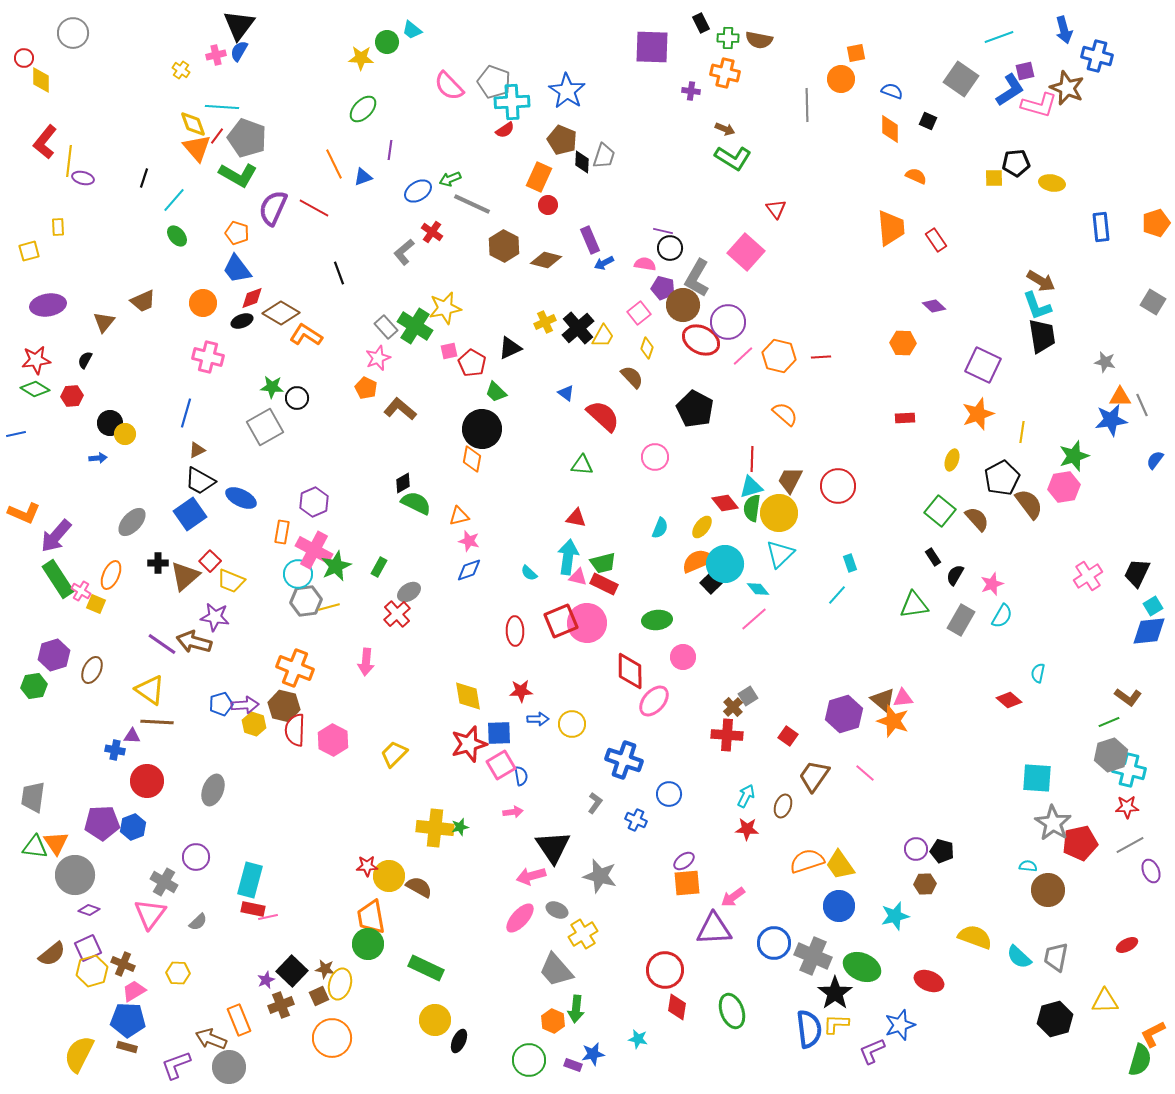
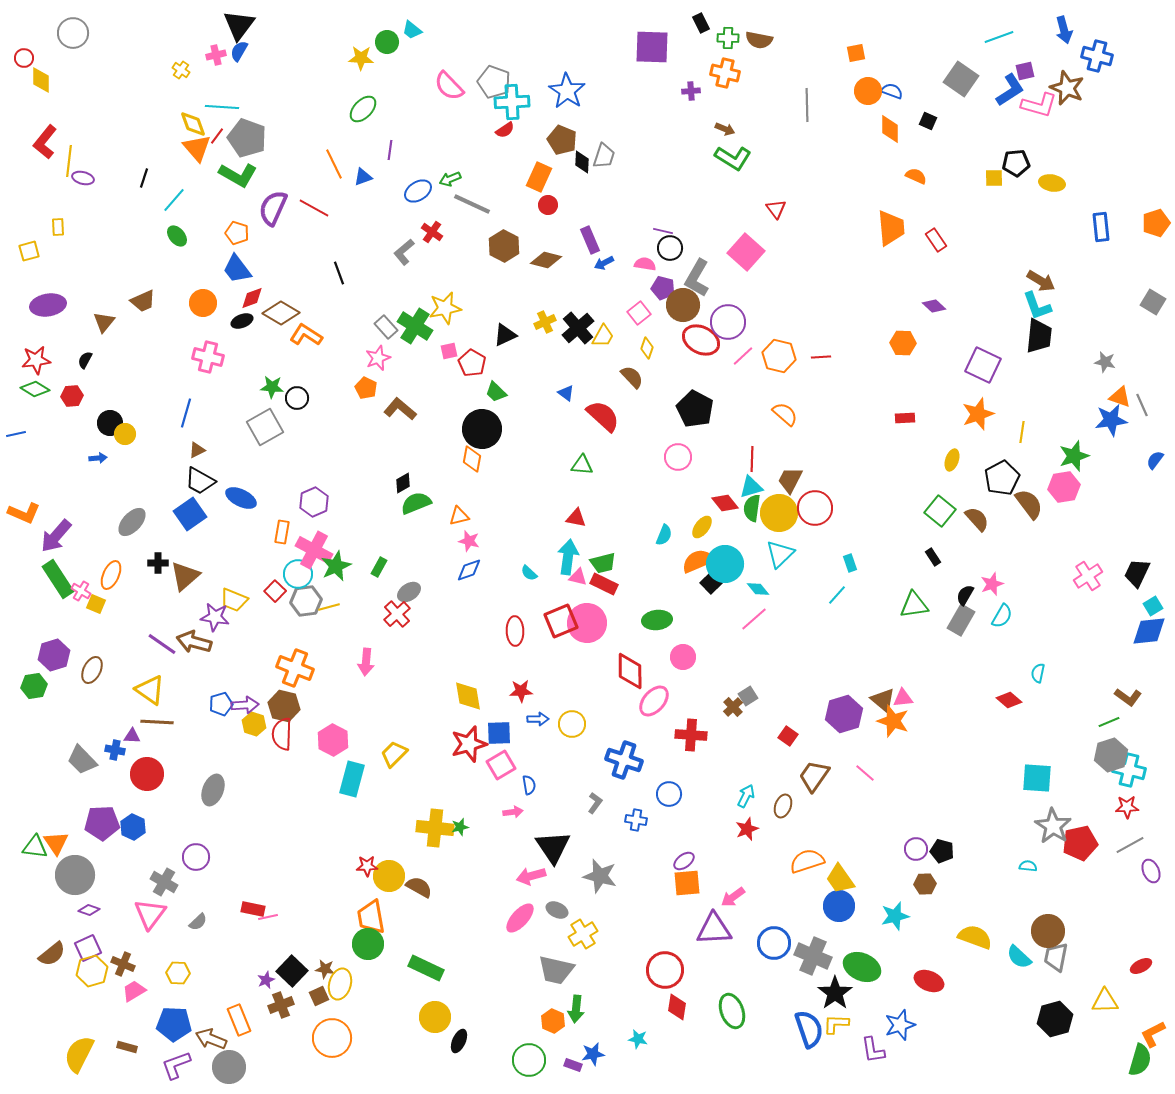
orange circle at (841, 79): moved 27 px right, 12 px down
purple cross at (691, 91): rotated 12 degrees counterclockwise
black trapezoid at (1042, 336): moved 3 px left; rotated 15 degrees clockwise
black triangle at (510, 348): moved 5 px left, 13 px up
orange triangle at (1120, 397): rotated 20 degrees clockwise
pink circle at (655, 457): moved 23 px right
red circle at (838, 486): moved 23 px left, 22 px down
green semicircle at (416, 503): rotated 48 degrees counterclockwise
cyan semicircle at (660, 528): moved 4 px right, 7 px down
red square at (210, 561): moved 65 px right, 30 px down
black semicircle at (955, 575): moved 10 px right, 20 px down
yellow trapezoid at (231, 581): moved 3 px right, 19 px down
red semicircle at (295, 730): moved 13 px left, 4 px down
red cross at (727, 735): moved 36 px left
blue semicircle at (521, 776): moved 8 px right, 9 px down
red circle at (147, 781): moved 7 px up
gray trapezoid at (33, 797): moved 49 px right, 37 px up; rotated 52 degrees counterclockwise
blue cross at (636, 820): rotated 15 degrees counterclockwise
gray star at (1053, 823): moved 3 px down
blue hexagon at (133, 827): rotated 15 degrees counterclockwise
red star at (747, 829): rotated 25 degrees counterclockwise
yellow trapezoid at (840, 865): moved 14 px down
cyan rectangle at (250, 880): moved 102 px right, 101 px up
brown circle at (1048, 890): moved 41 px down
red ellipse at (1127, 945): moved 14 px right, 21 px down
gray trapezoid at (556, 970): rotated 36 degrees counterclockwise
blue pentagon at (128, 1020): moved 46 px right, 4 px down
yellow circle at (435, 1020): moved 3 px up
blue semicircle at (809, 1029): rotated 12 degrees counterclockwise
purple L-shape at (872, 1051): moved 1 px right, 1 px up; rotated 76 degrees counterclockwise
